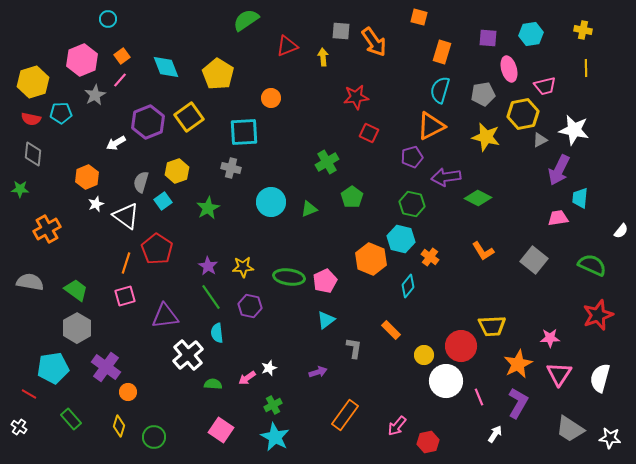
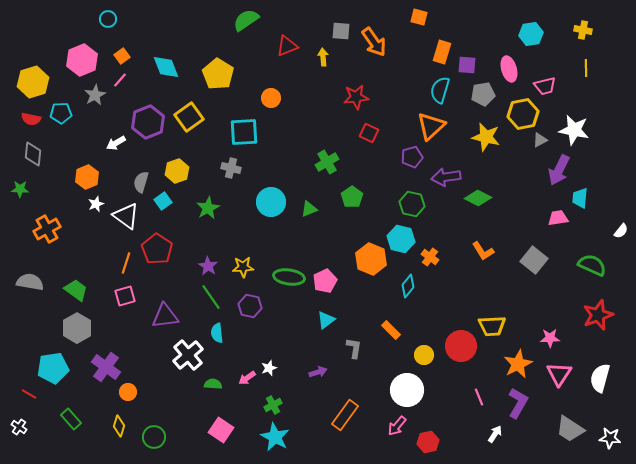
purple square at (488, 38): moved 21 px left, 27 px down
orange triangle at (431, 126): rotated 16 degrees counterclockwise
white circle at (446, 381): moved 39 px left, 9 px down
